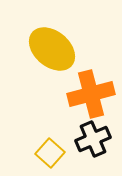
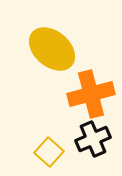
yellow square: moved 1 px left, 1 px up
